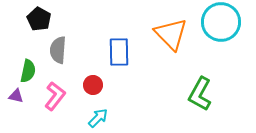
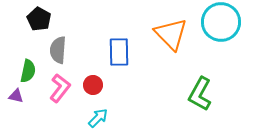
pink L-shape: moved 5 px right, 8 px up
